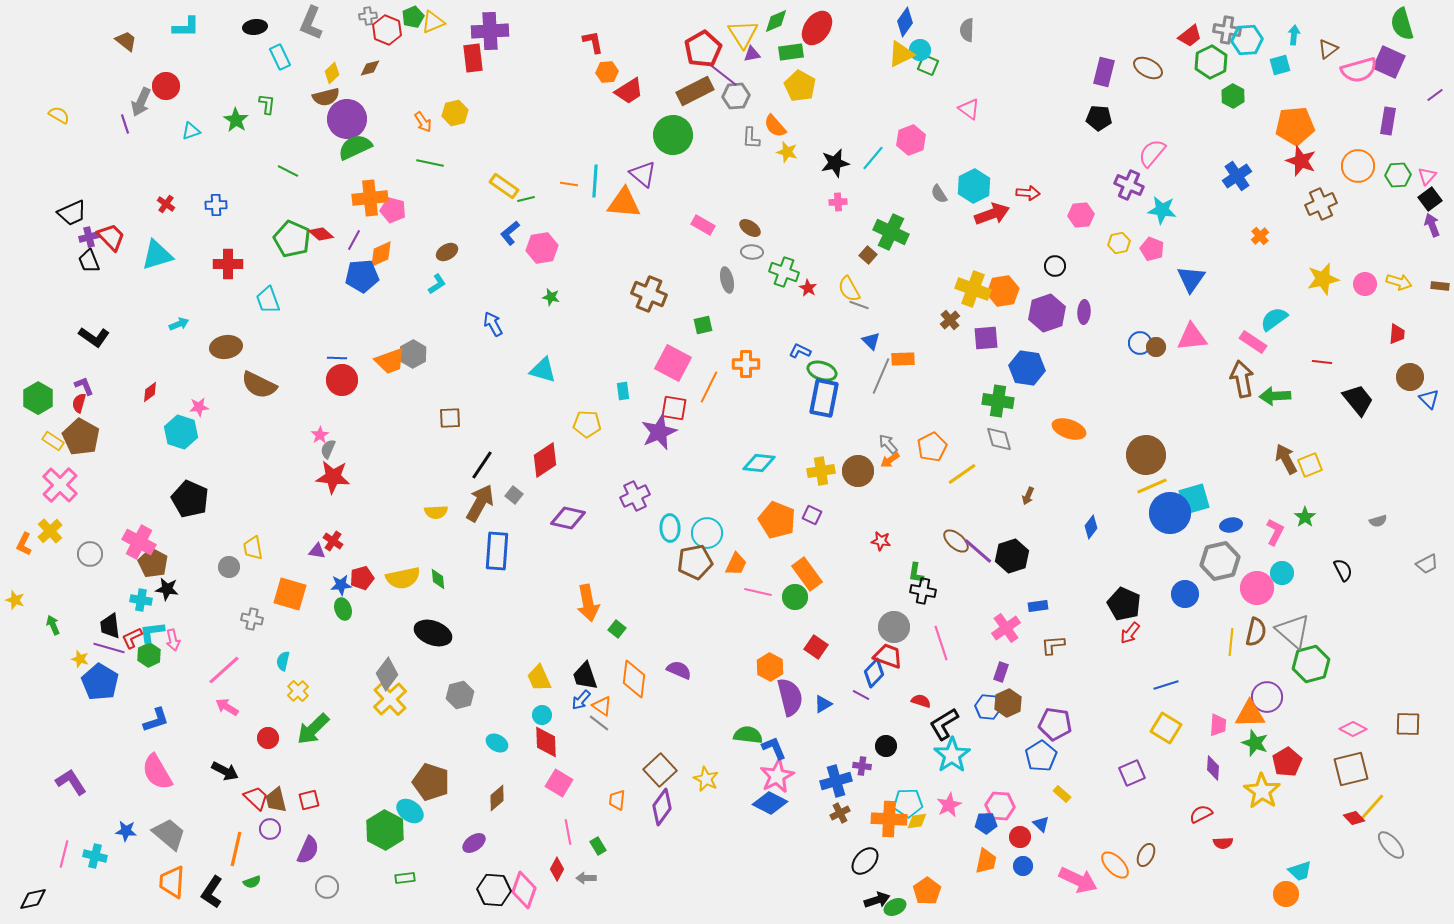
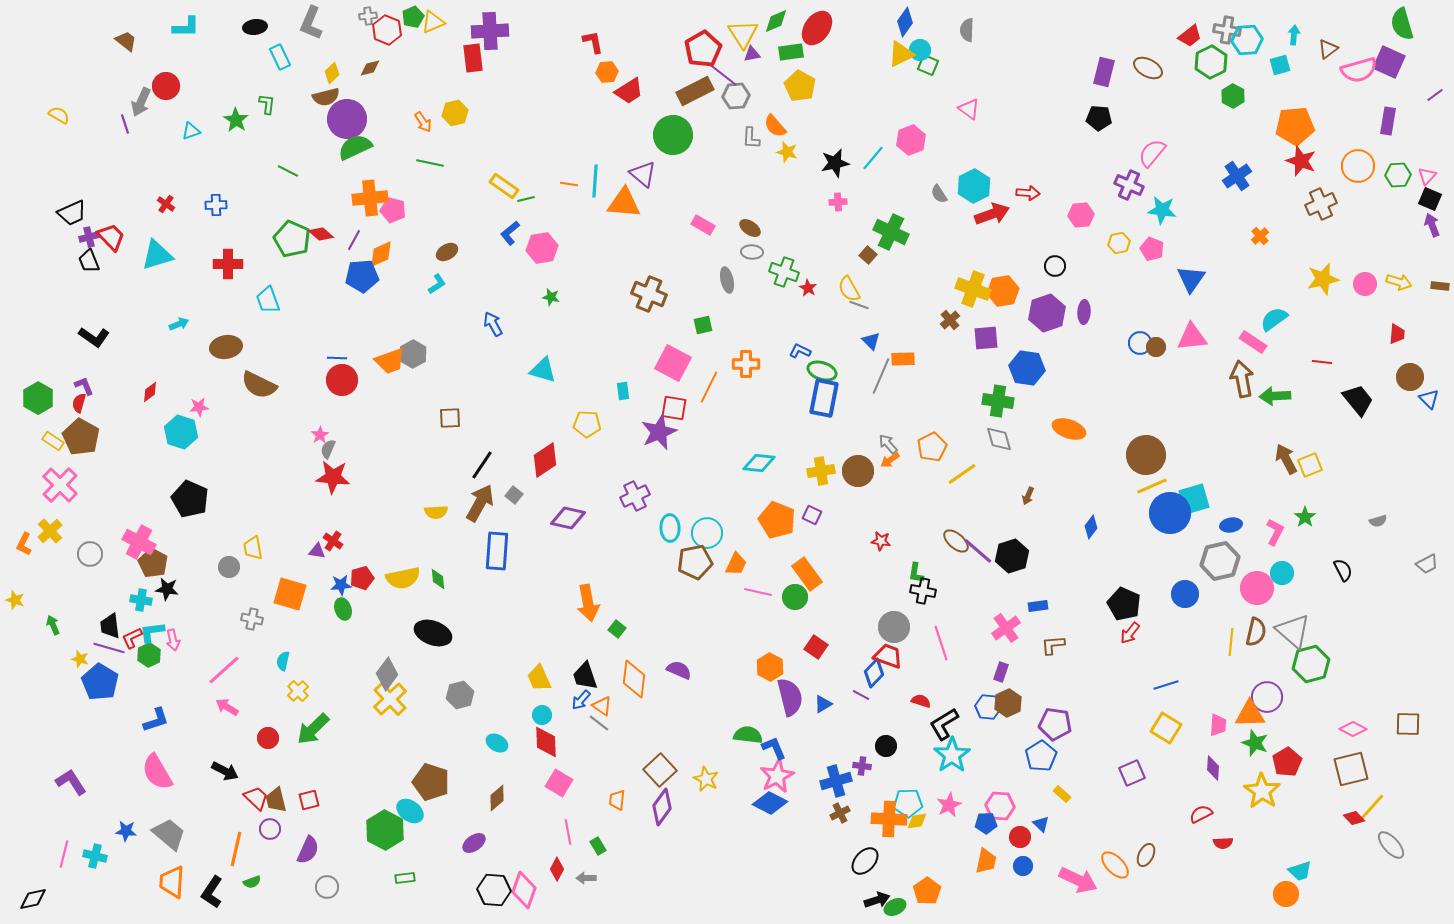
black square at (1430, 199): rotated 30 degrees counterclockwise
